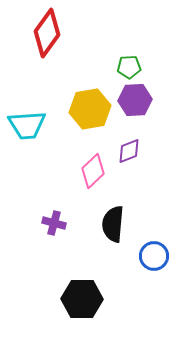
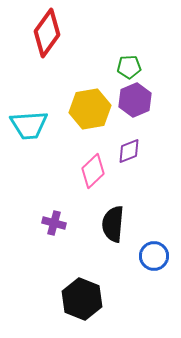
purple hexagon: rotated 20 degrees counterclockwise
cyan trapezoid: moved 2 px right
black hexagon: rotated 21 degrees clockwise
